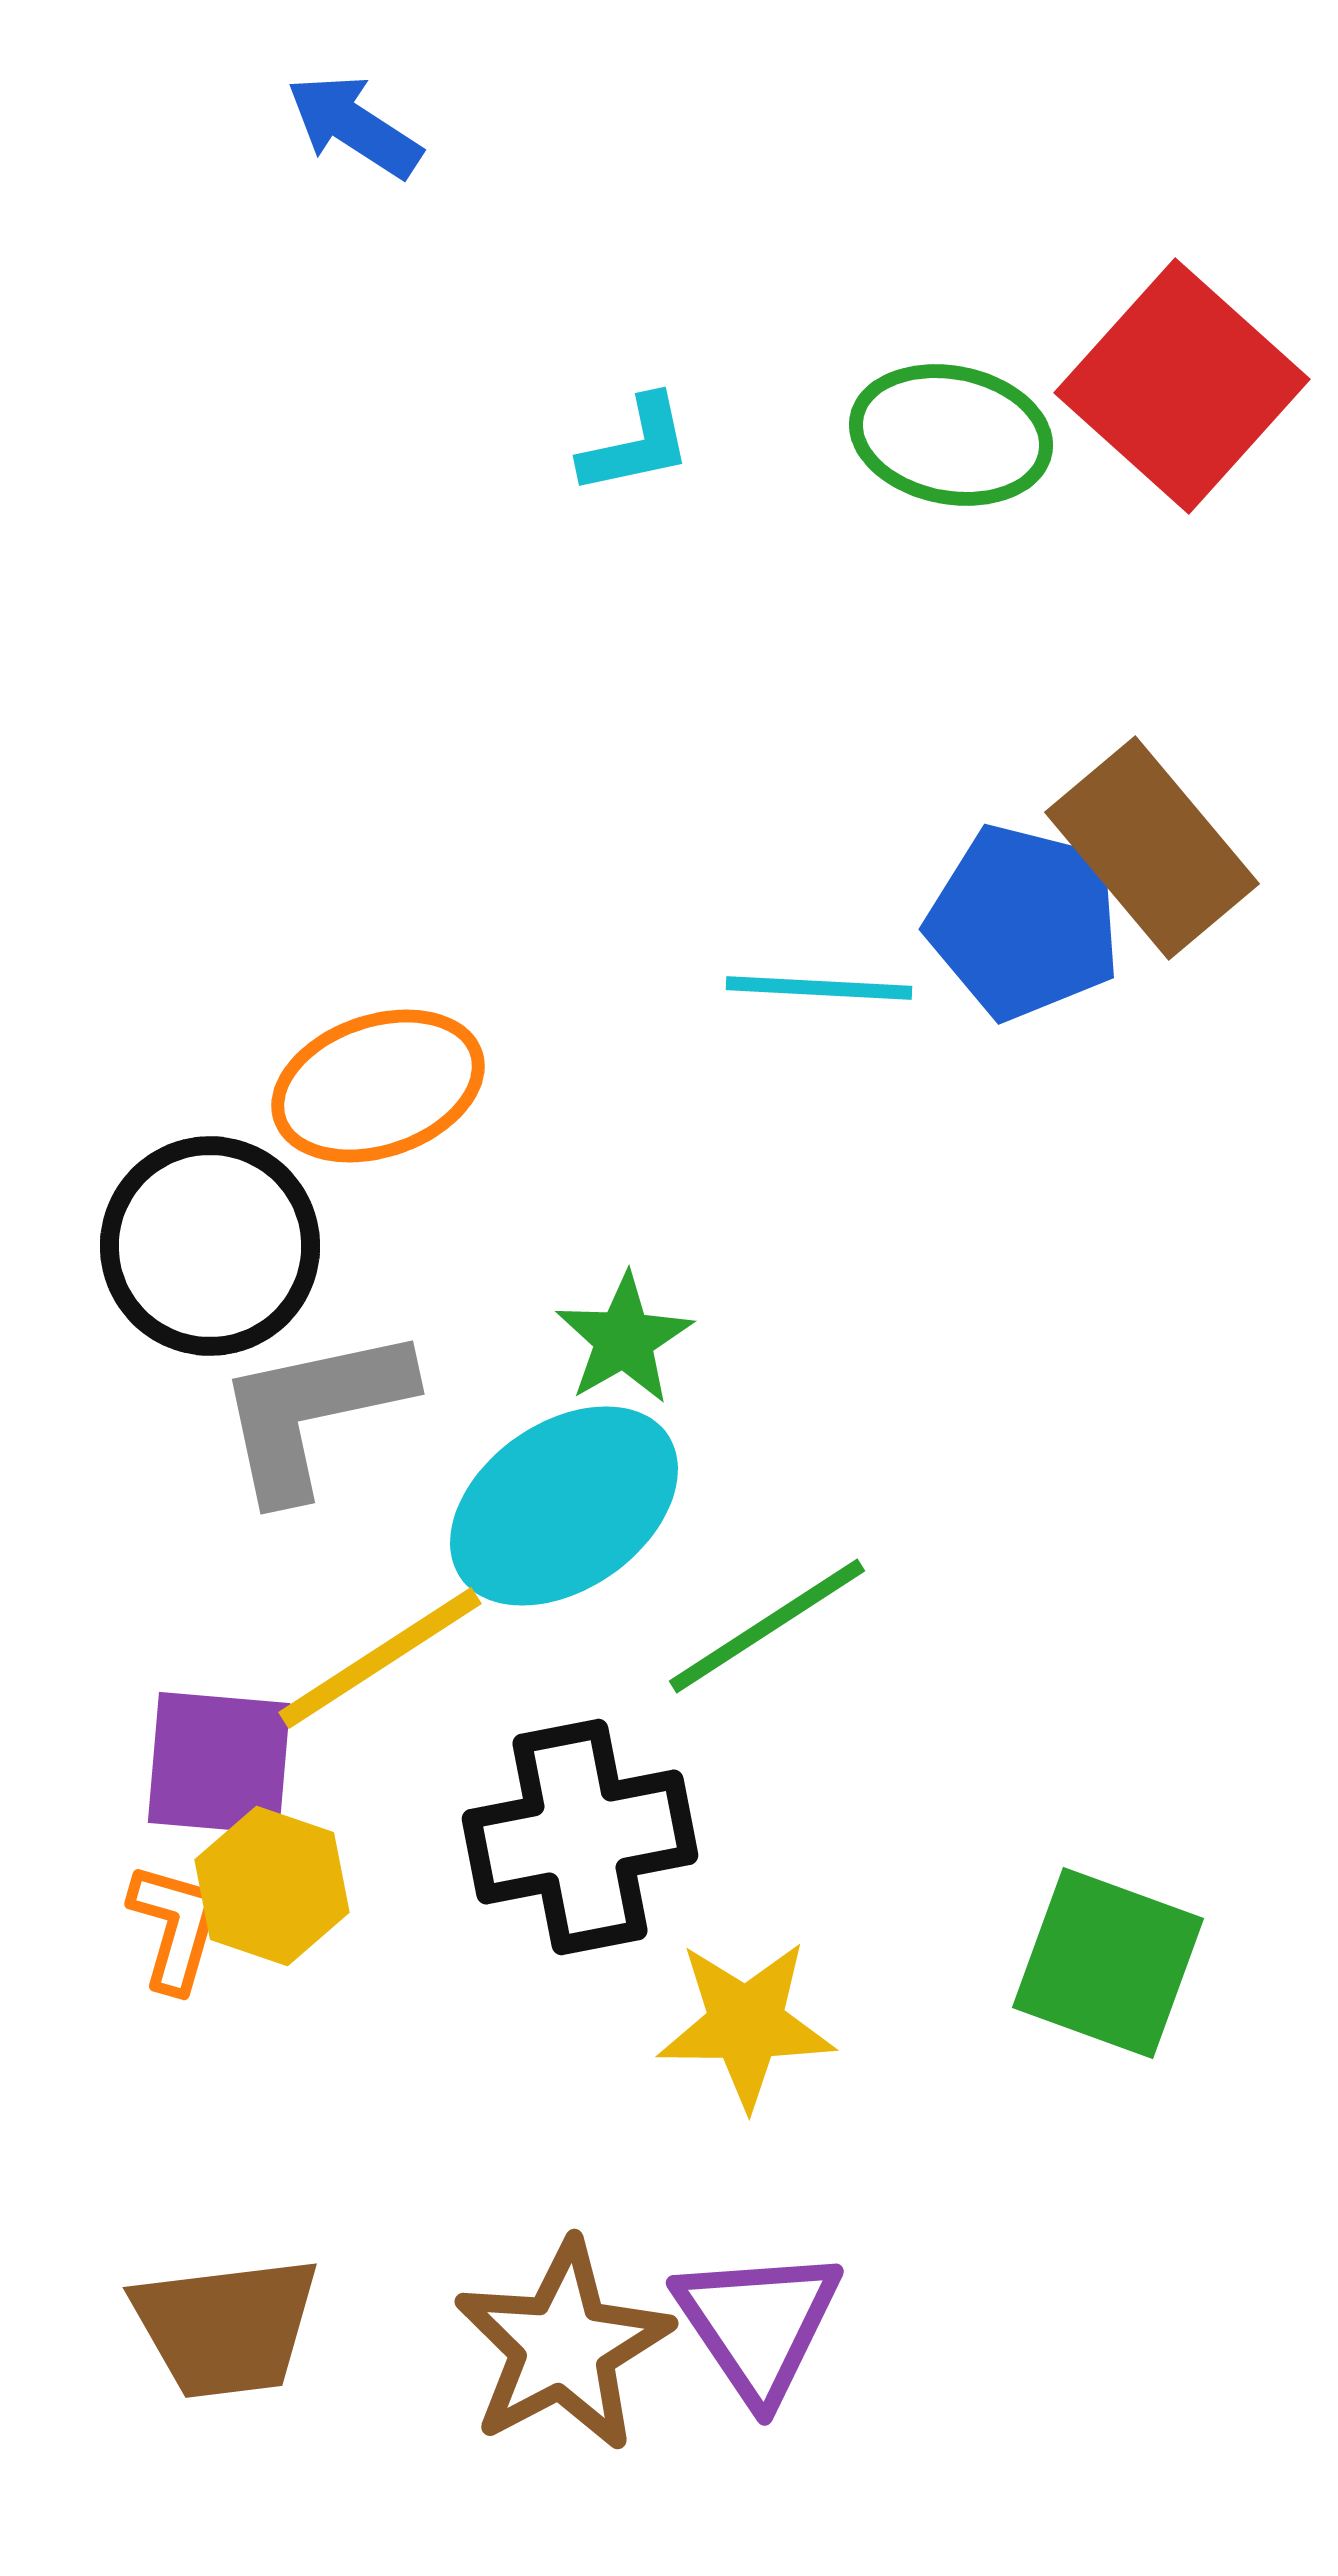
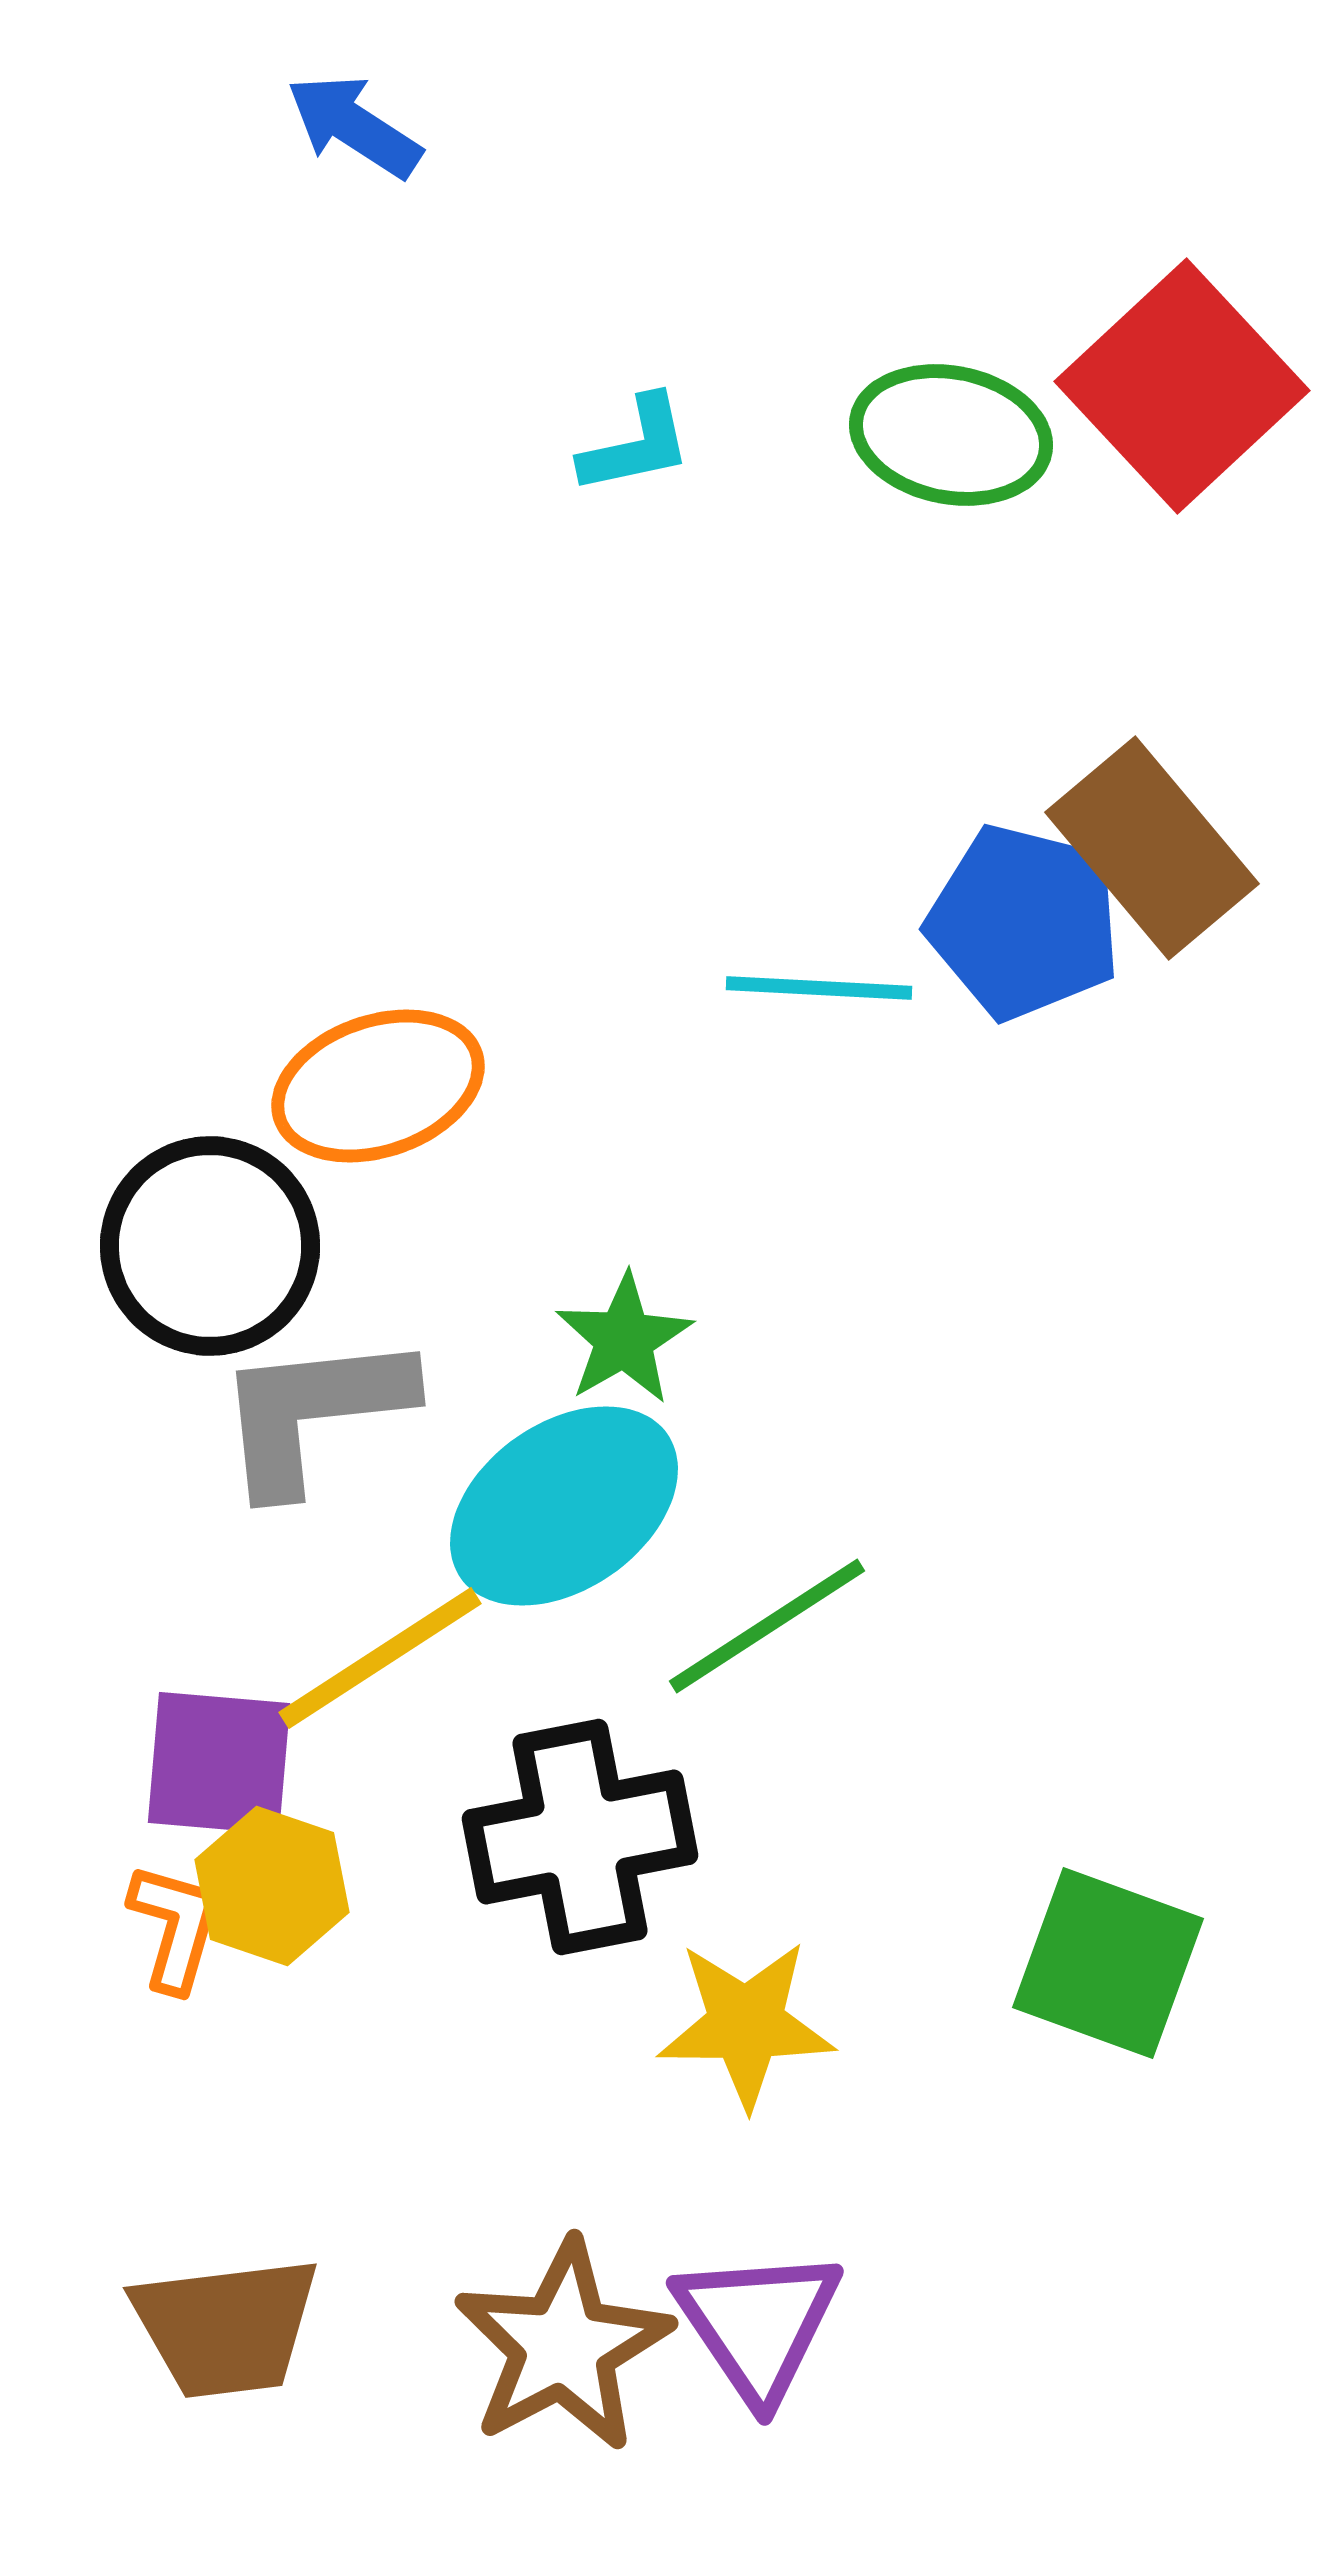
red square: rotated 5 degrees clockwise
gray L-shape: rotated 6 degrees clockwise
